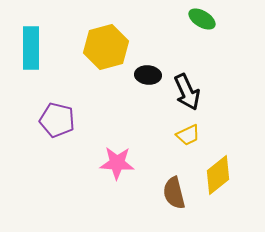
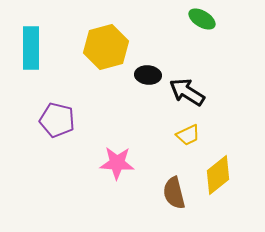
black arrow: rotated 147 degrees clockwise
